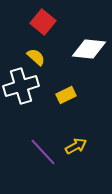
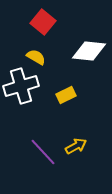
white diamond: moved 2 px down
yellow semicircle: rotated 12 degrees counterclockwise
